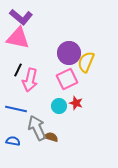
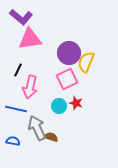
pink triangle: moved 12 px right, 1 px down; rotated 20 degrees counterclockwise
pink arrow: moved 7 px down
